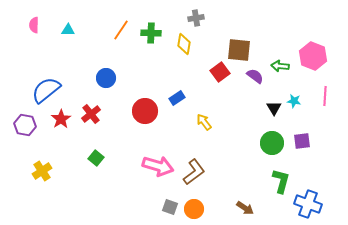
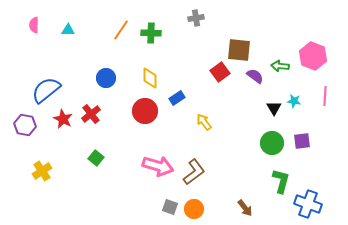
yellow diamond: moved 34 px left, 34 px down; rotated 10 degrees counterclockwise
red star: moved 2 px right; rotated 12 degrees counterclockwise
brown arrow: rotated 18 degrees clockwise
